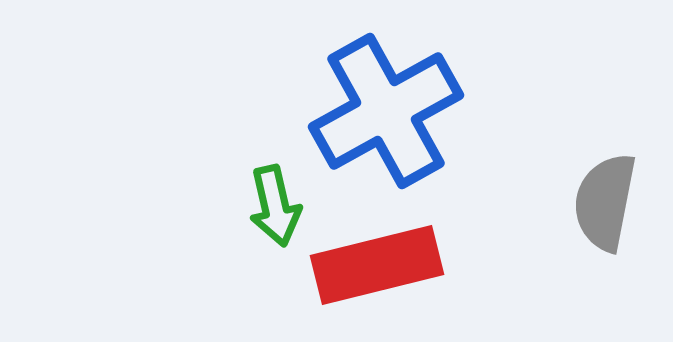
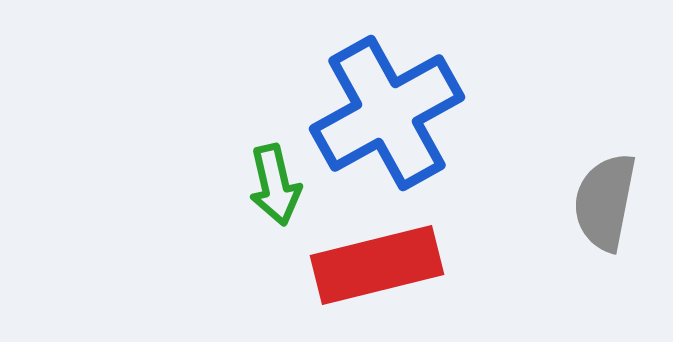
blue cross: moved 1 px right, 2 px down
green arrow: moved 21 px up
